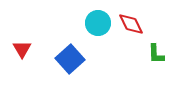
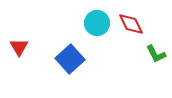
cyan circle: moved 1 px left
red triangle: moved 3 px left, 2 px up
green L-shape: rotated 25 degrees counterclockwise
